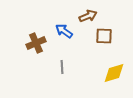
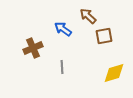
brown arrow: rotated 114 degrees counterclockwise
blue arrow: moved 1 px left, 2 px up
brown square: rotated 12 degrees counterclockwise
brown cross: moved 3 px left, 5 px down
